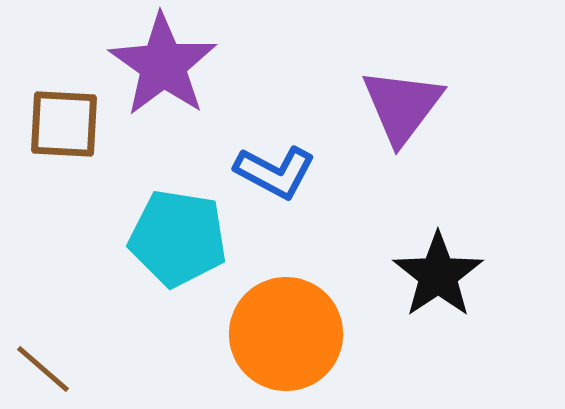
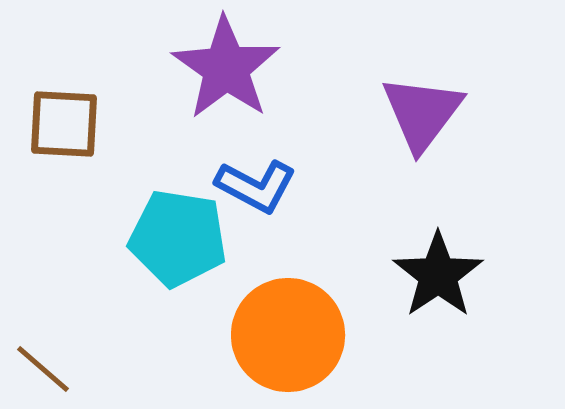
purple star: moved 63 px right, 3 px down
purple triangle: moved 20 px right, 7 px down
blue L-shape: moved 19 px left, 14 px down
orange circle: moved 2 px right, 1 px down
